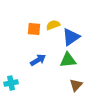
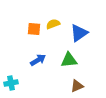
yellow semicircle: moved 1 px up
blue triangle: moved 8 px right, 4 px up
green triangle: moved 1 px right
brown triangle: moved 1 px right, 1 px down; rotated 24 degrees clockwise
